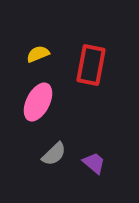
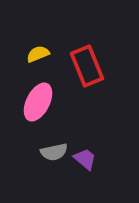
red rectangle: moved 4 px left, 1 px down; rotated 33 degrees counterclockwise
gray semicircle: moved 2 px up; rotated 32 degrees clockwise
purple trapezoid: moved 9 px left, 4 px up
